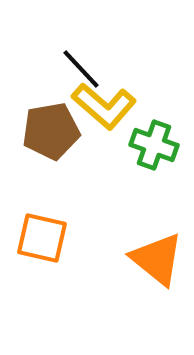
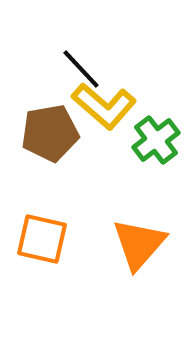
brown pentagon: moved 1 px left, 2 px down
green cross: moved 2 px right, 5 px up; rotated 33 degrees clockwise
orange square: moved 1 px down
orange triangle: moved 18 px left, 15 px up; rotated 32 degrees clockwise
